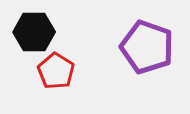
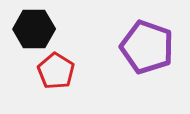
black hexagon: moved 3 px up
